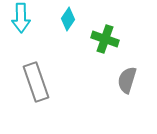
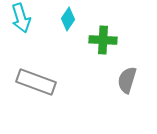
cyan arrow: rotated 16 degrees counterclockwise
green cross: moved 2 px left, 1 px down; rotated 16 degrees counterclockwise
gray rectangle: rotated 51 degrees counterclockwise
